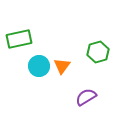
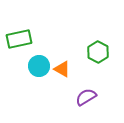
green hexagon: rotated 15 degrees counterclockwise
orange triangle: moved 3 px down; rotated 36 degrees counterclockwise
